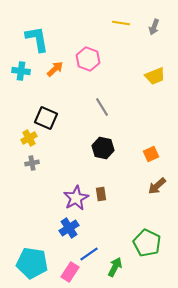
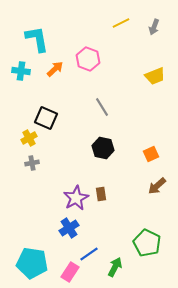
yellow line: rotated 36 degrees counterclockwise
